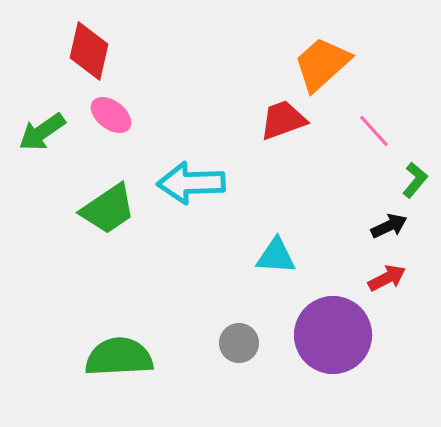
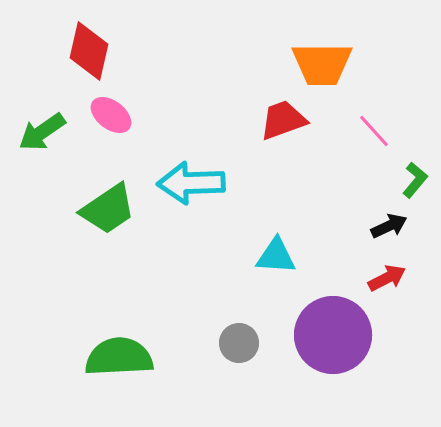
orange trapezoid: rotated 138 degrees counterclockwise
